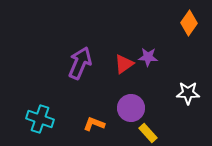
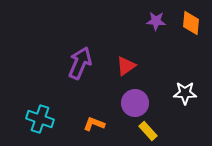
orange diamond: moved 2 px right; rotated 30 degrees counterclockwise
purple star: moved 8 px right, 36 px up
red triangle: moved 2 px right, 2 px down
white star: moved 3 px left
purple circle: moved 4 px right, 5 px up
yellow rectangle: moved 2 px up
